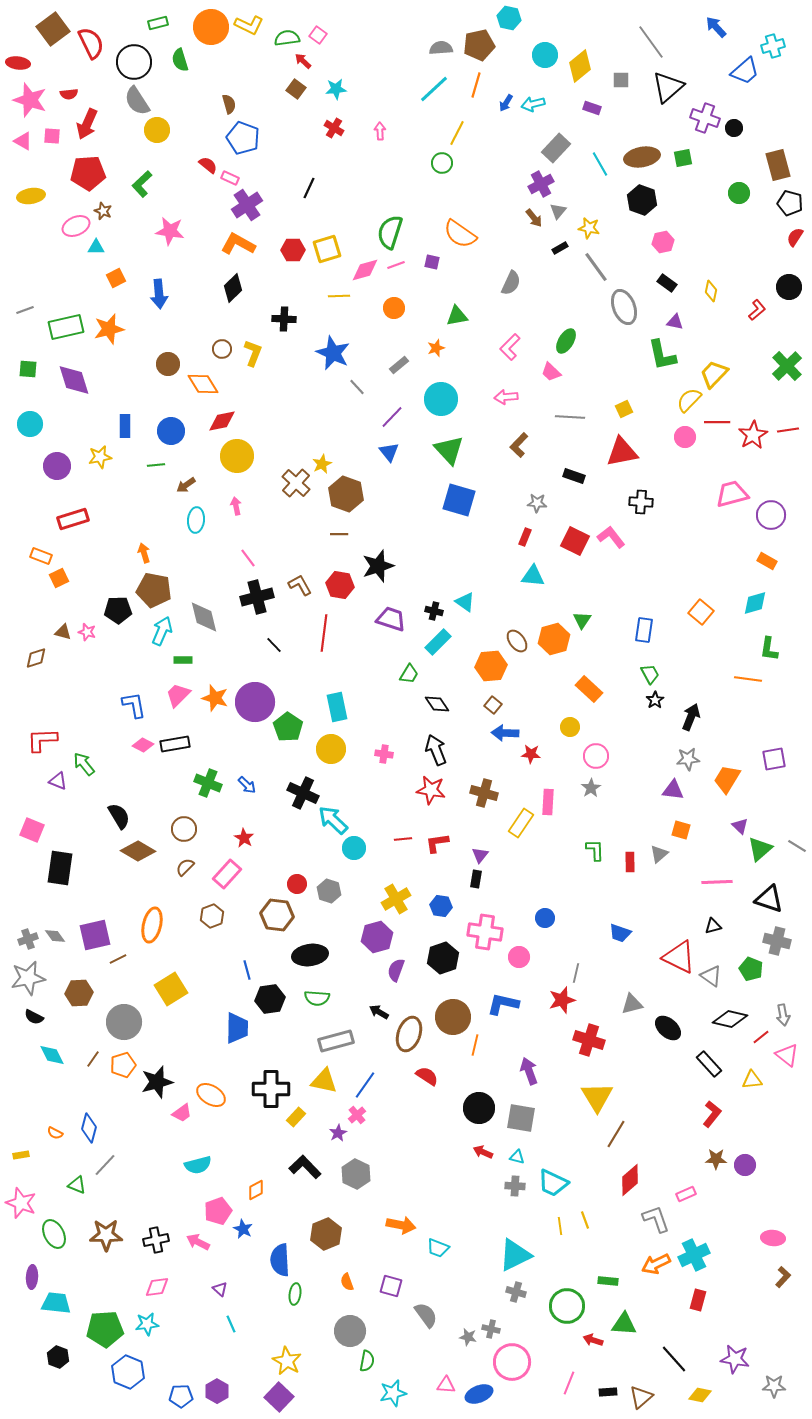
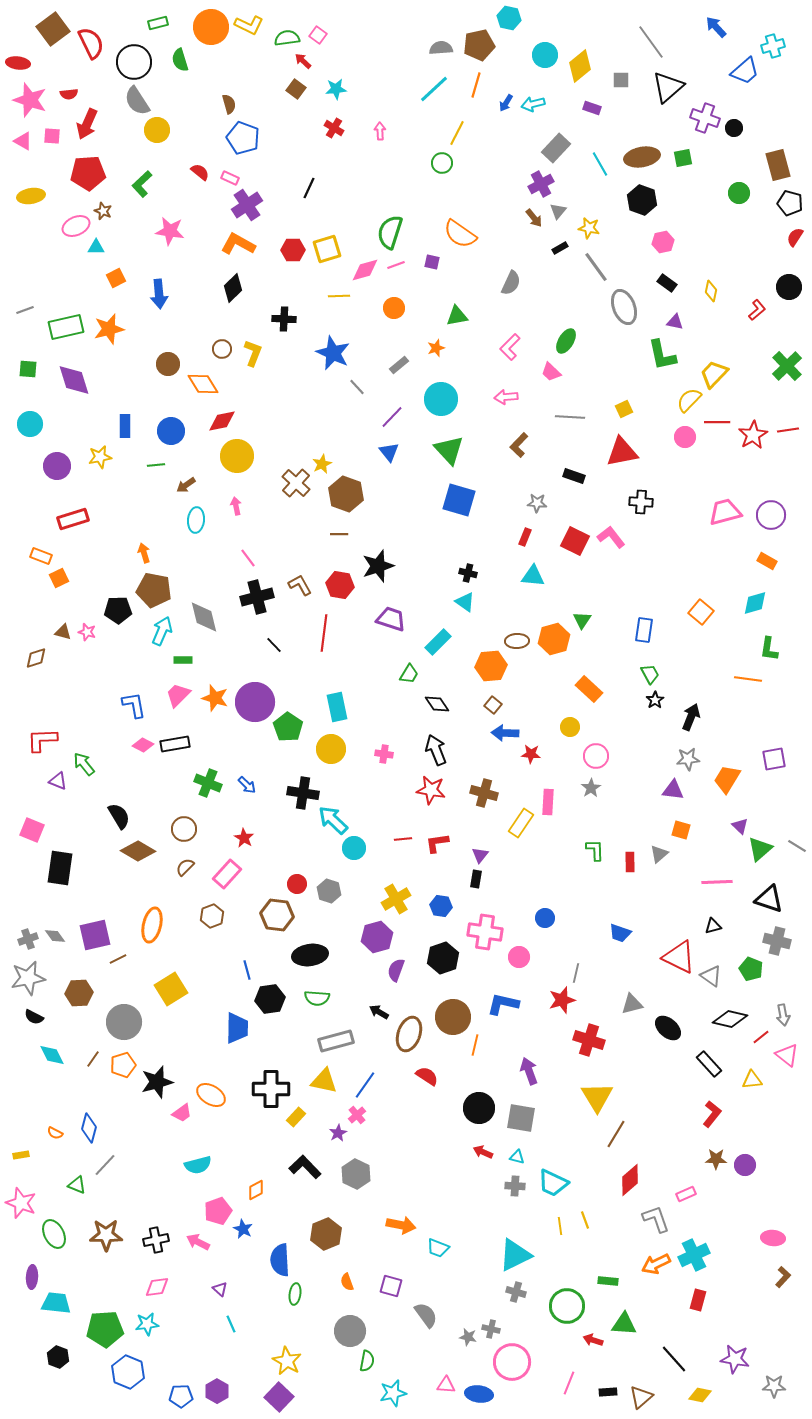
red semicircle at (208, 165): moved 8 px left, 7 px down
pink trapezoid at (732, 494): moved 7 px left, 18 px down
black cross at (434, 611): moved 34 px right, 38 px up
brown ellipse at (517, 641): rotated 55 degrees counterclockwise
black cross at (303, 793): rotated 16 degrees counterclockwise
blue ellipse at (479, 1394): rotated 28 degrees clockwise
